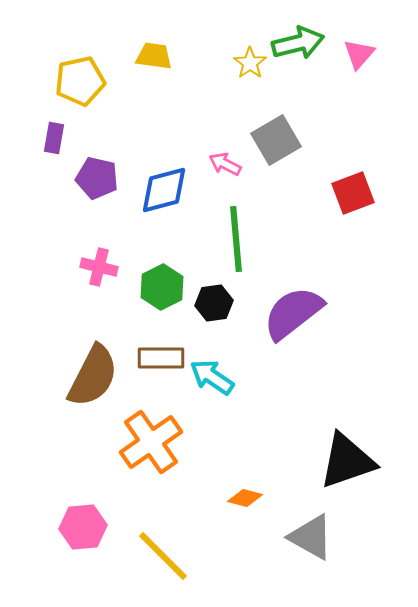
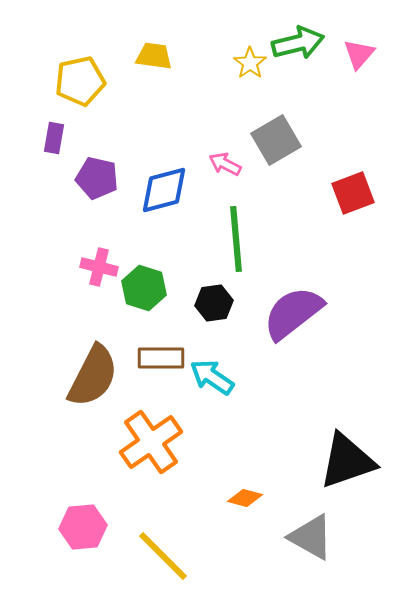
green hexagon: moved 18 px left, 1 px down; rotated 15 degrees counterclockwise
